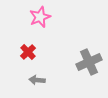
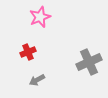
red cross: rotated 21 degrees clockwise
gray arrow: rotated 35 degrees counterclockwise
